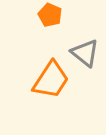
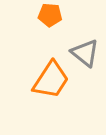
orange pentagon: rotated 20 degrees counterclockwise
